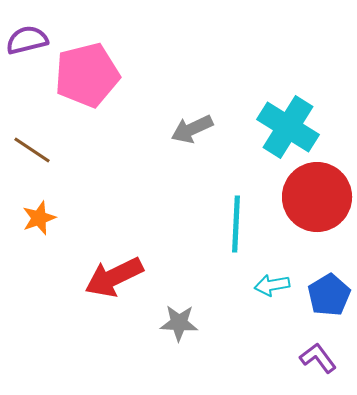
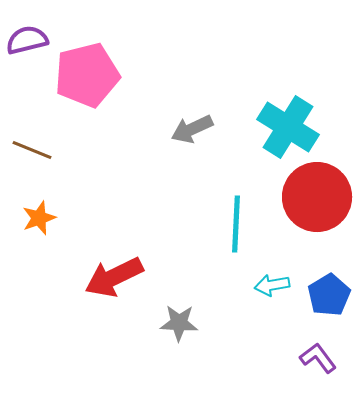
brown line: rotated 12 degrees counterclockwise
